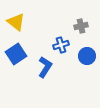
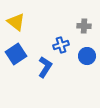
gray cross: moved 3 px right; rotated 16 degrees clockwise
